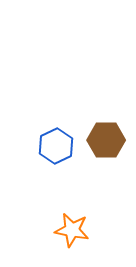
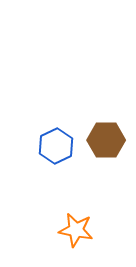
orange star: moved 4 px right
